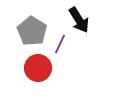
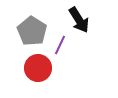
purple line: moved 1 px down
